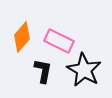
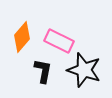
black star: rotated 12 degrees counterclockwise
